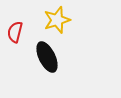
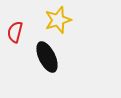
yellow star: moved 1 px right
